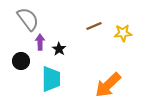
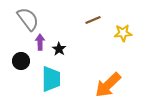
brown line: moved 1 px left, 6 px up
